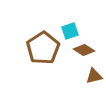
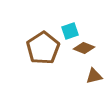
brown diamond: moved 2 px up; rotated 10 degrees counterclockwise
